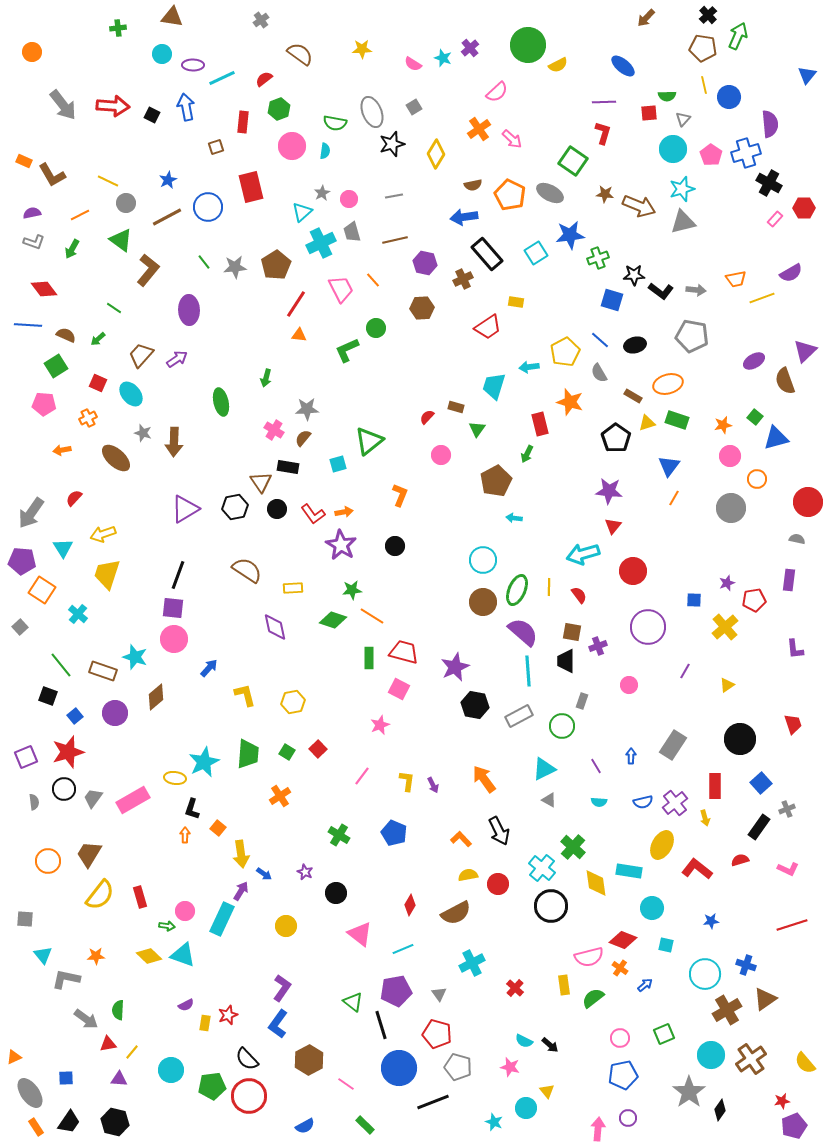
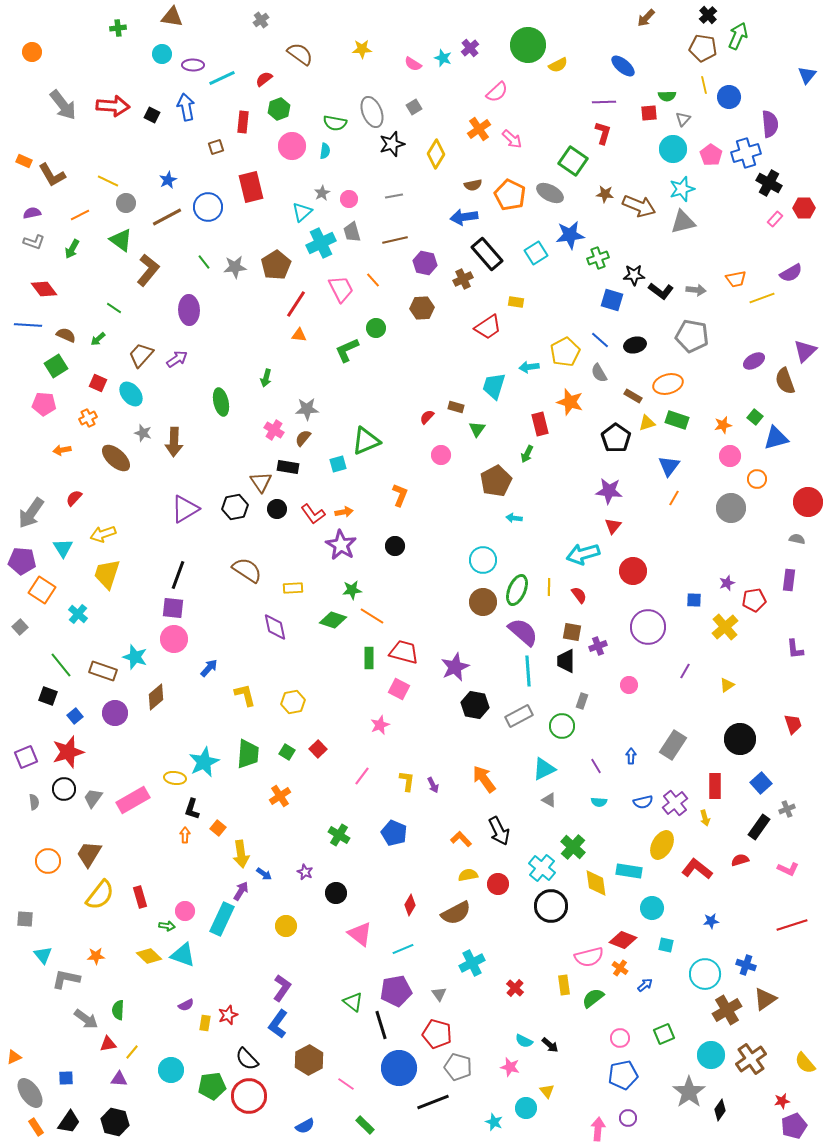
green triangle at (369, 441): moved 3 px left; rotated 16 degrees clockwise
